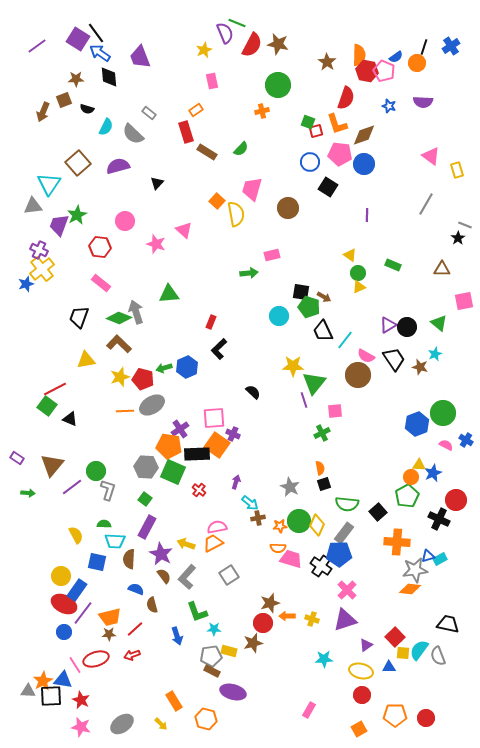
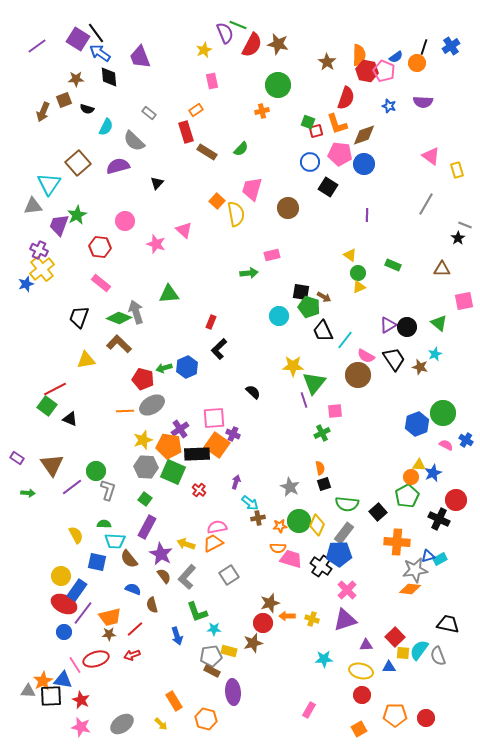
green line at (237, 23): moved 1 px right, 2 px down
gray semicircle at (133, 134): moved 1 px right, 7 px down
yellow star at (120, 377): moved 23 px right, 63 px down
brown triangle at (52, 465): rotated 15 degrees counterclockwise
brown semicircle at (129, 559): rotated 42 degrees counterclockwise
blue semicircle at (136, 589): moved 3 px left
purple triangle at (366, 645): rotated 32 degrees clockwise
purple ellipse at (233, 692): rotated 70 degrees clockwise
